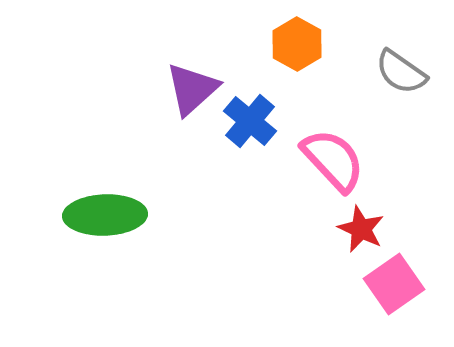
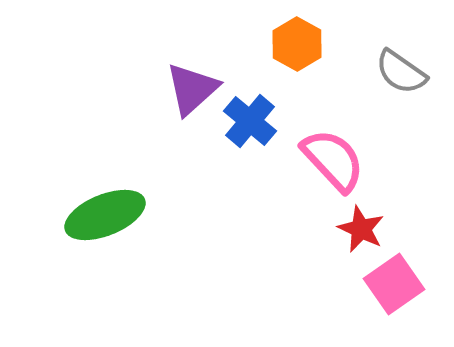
green ellipse: rotated 20 degrees counterclockwise
